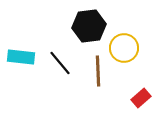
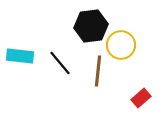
black hexagon: moved 2 px right
yellow circle: moved 3 px left, 3 px up
cyan rectangle: moved 1 px left, 1 px up
brown line: rotated 8 degrees clockwise
